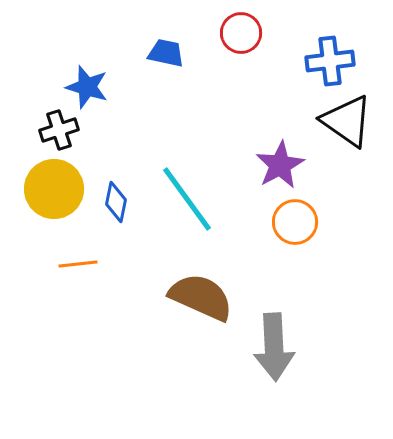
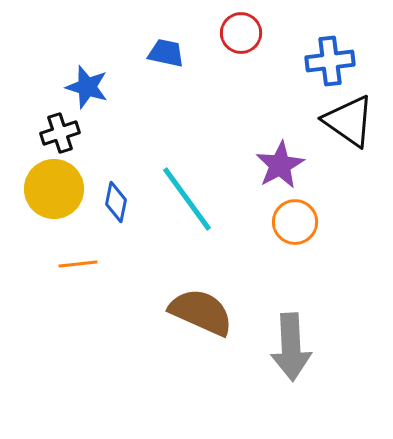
black triangle: moved 2 px right
black cross: moved 1 px right, 3 px down
brown semicircle: moved 15 px down
gray arrow: moved 17 px right
